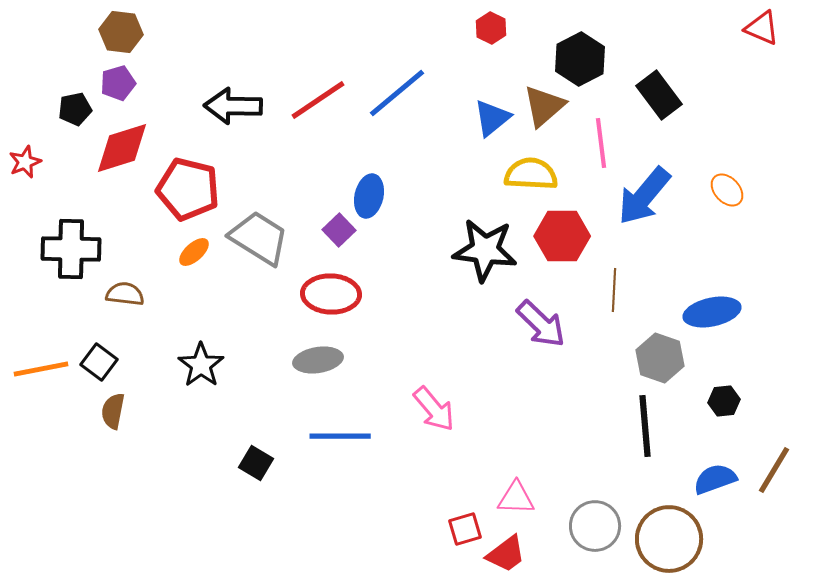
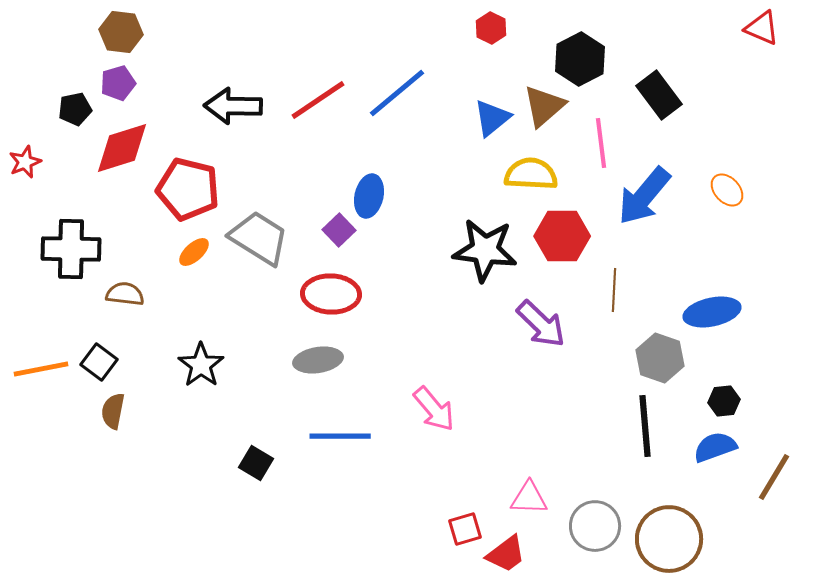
brown line at (774, 470): moved 7 px down
blue semicircle at (715, 479): moved 32 px up
pink triangle at (516, 498): moved 13 px right
